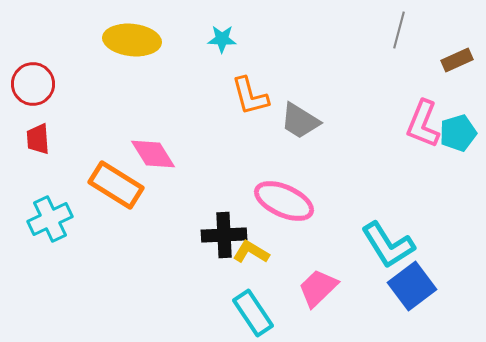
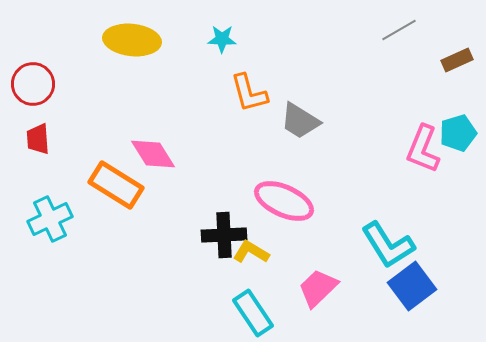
gray line: rotated 45 degrees clockwise
orange L-shape: moved 1 px left, 3 px up
pink L-shape: moved 25 px down
